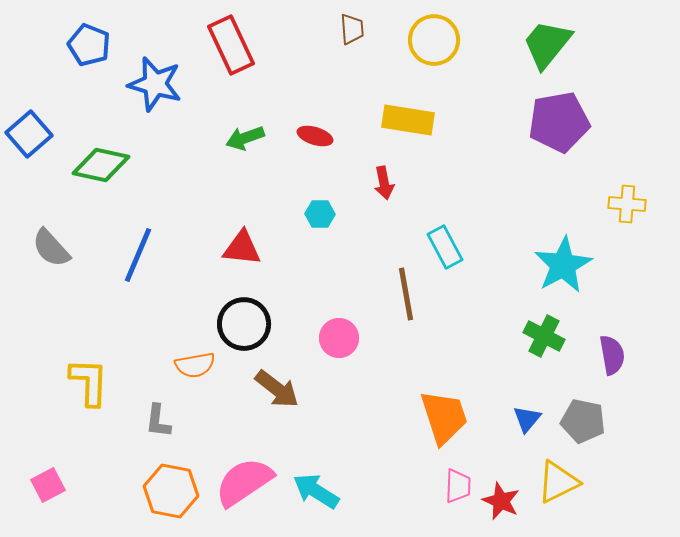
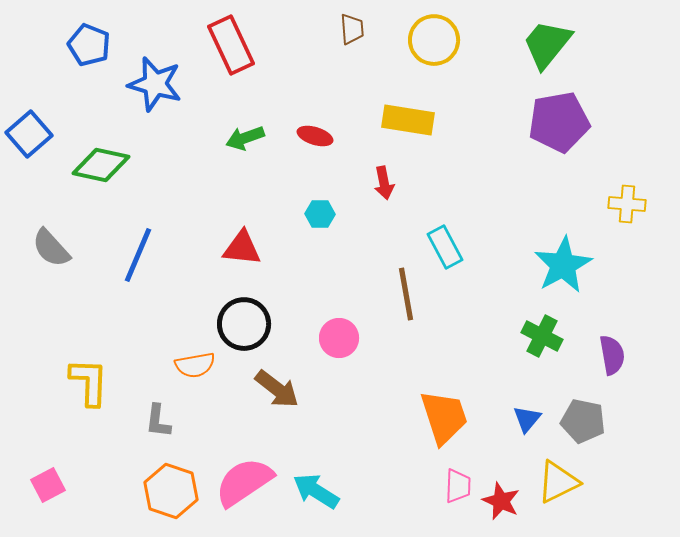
green cross: moved 2 px left
orange hexagon: rotated 8 degrees clockwise
